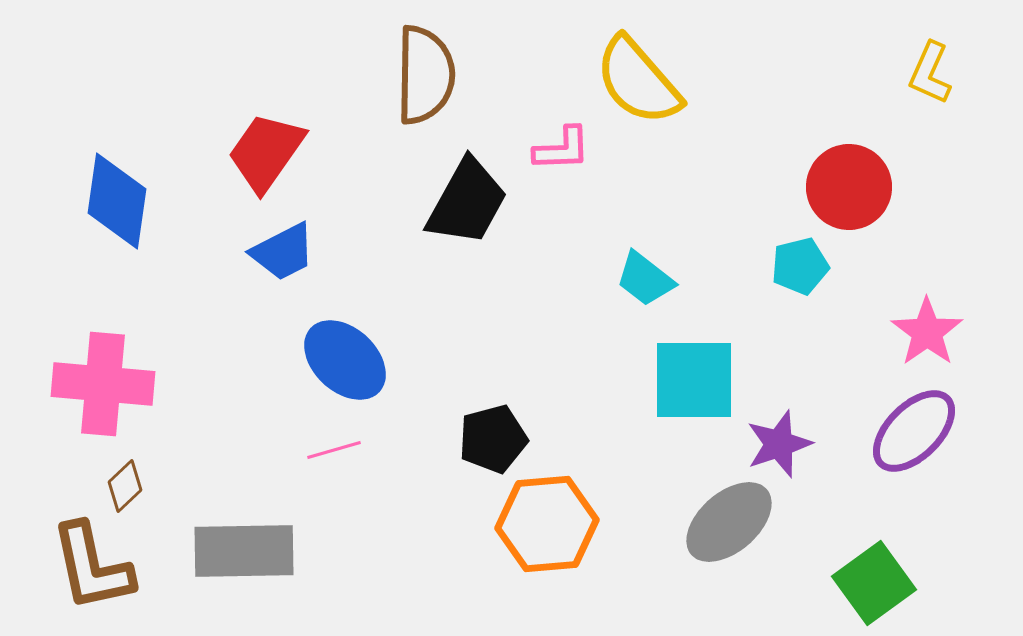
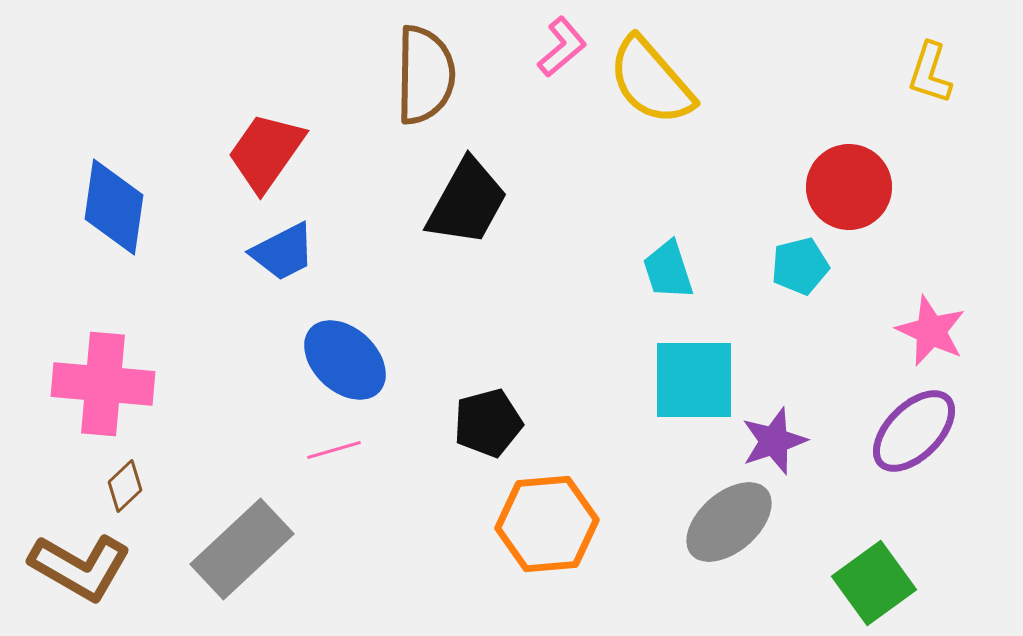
yellow L-shape: rotated 6 degrees counterclockwise
yellow semicircle: moved 13 px right
pink L-shape: moved 102 px up; rotated 38 degrees counterclockwise
blue diamond: moved 3 px left, 6 px down
cyan trapezoid: moved 23 px right, 9 px up; rotated 34 degrees clockwise
pink star: moved 4 px right, 1 px up; rotated 12 degrees counterclockwise
black pentagon: moved 5 px left, 16 px up
purple star: moved 5 px left, 3 px up
gray rectangle: moved 2 px left, 2 px up; rotated 42 degrees counterclockwise
brown L-shape: moved 12 px left; rotated 48 degrees counterclockwise
